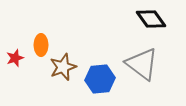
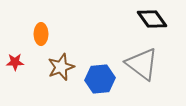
black diamond: moved 1 px right
orange ellipse: moved 11 px up
red star: moved 4 px down; rotated 18 degrees clockwise
brown star: moved 2 px left
